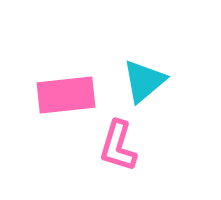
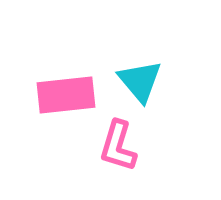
cyan triangle: moved 4 px left; rotated 30 degrees counterclockwise
